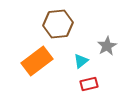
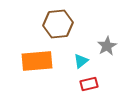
orange rectangle: rotated 32 degrees clockwise
